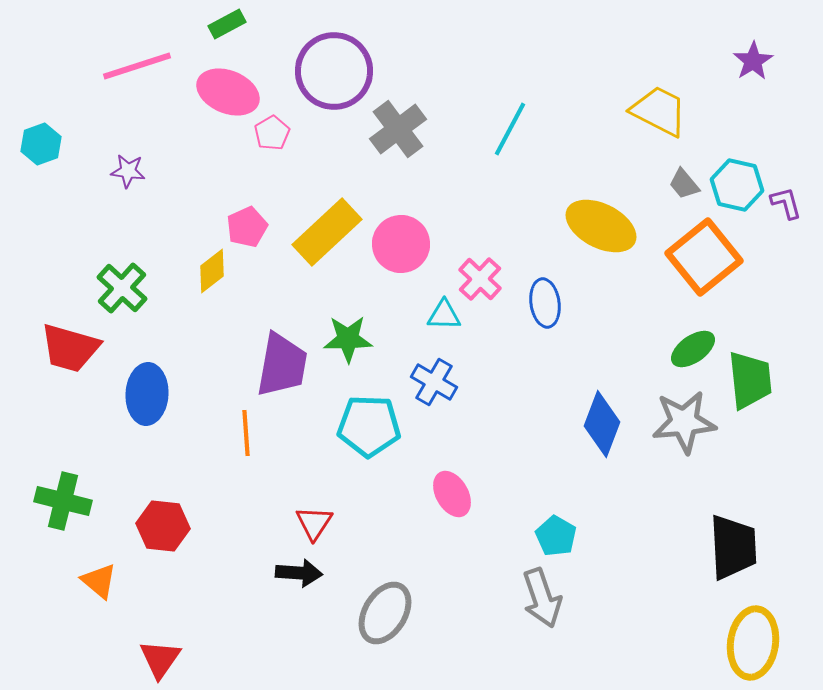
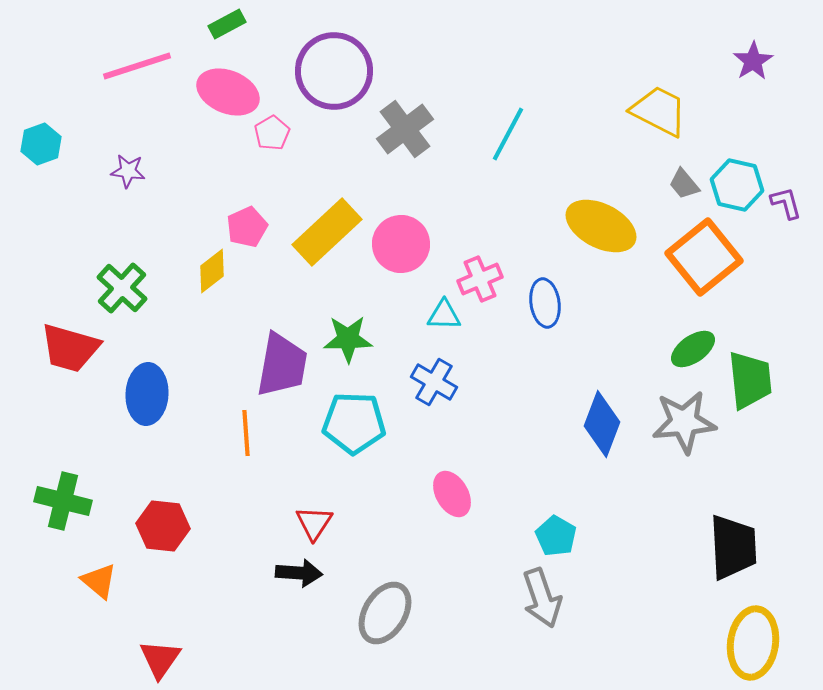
gray cross at (398, 129): moved 7 px right
cyan line at (510, 129): moved 2 px left, 5 px down
pink cross at (480, 279): rotated 24 degrees clockwise
cyan pentagon at (369, 426): moved 15 px left, 3 px up
